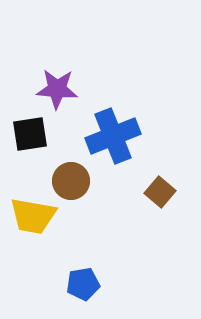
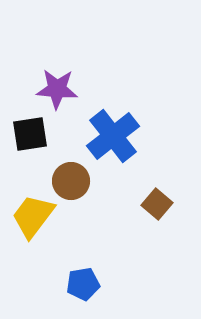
blue cross: rotated 16 degrees counterclockwise
brown square: moved 3 px left, 12 px down
yellow trapezoid: rotated 117 degrees clockwise
